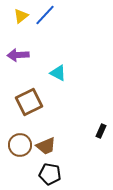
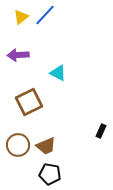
yellow triangle: moved 1 px down
brown circle: moved 2 px left
